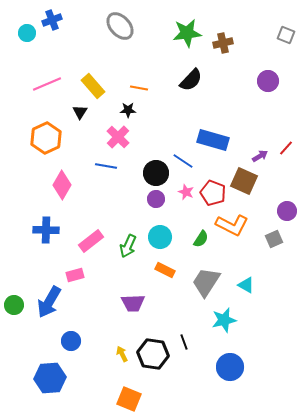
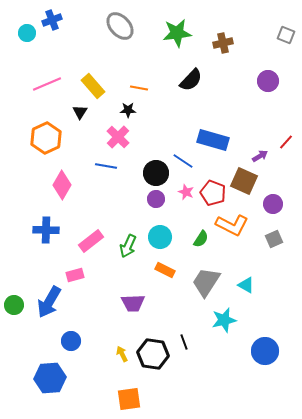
green star at (187, 33): moved 10 px left
red line at (286, 148): moved 6 px up
purple circle at (287, 211): moved 14 px left, 7 px up
blue circle at (230, 367): moved 35 px right, 16 px up
orange square at (129, 399): rotated 30 degrees counterclockwise
